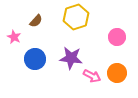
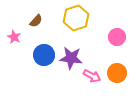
yellow hexagon: moved 1 px down
blue circle: moved 9 px right, 4 px up
